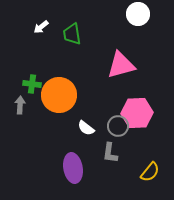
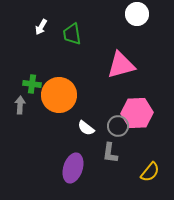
white circle: moved 1 px left
white arrow: rotated 21 degrees counterclockwise
purple ellipse: rotated 28 degrees clockwise
